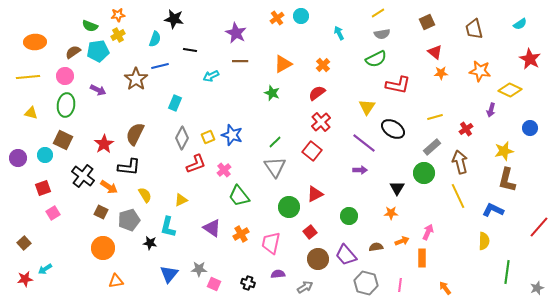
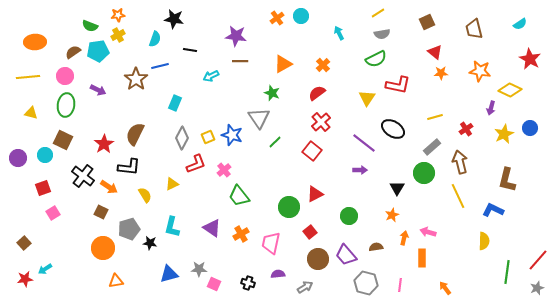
purple star at (236, 33): moved 3 px down; rotated 20 degrees counterclockwise
yellow triangle at (367, 107): moved 9 px up
purple arrow at (491, 110): moved 2 px up
yellow star at (504, 151): moved 17 px up; rotated 12 degrees counterclockwise
gray triangle at (275, 167): moved 16 px left, 49 px up
yellow triangle at (181, 200): moved 9 px left, 16 px up
orange star at (391, 213): moved 1 px right, 2 px down; rotated 24 degrees counterclockwise
gray pentagon at (129, 220): moved 9 px down
cyan L-shape at (168, 227): moved 4 px right
red line at (539, 227): moved 1 px left, 33 px down
pink arrow at (428, 232): rotated 98 degrees counterclockwise
orange arrow at (402, 241): moved 2 px right, 3 px up; rotated 56 degrees counterclockwise
blue triangle at (169, 274): rotated 36 degrees clockwise
